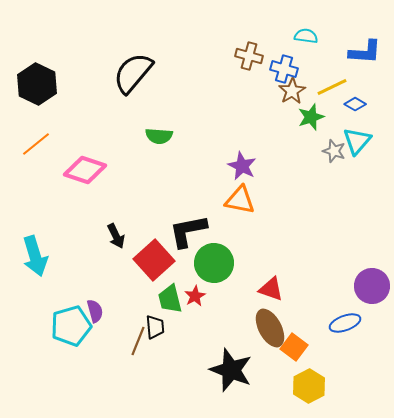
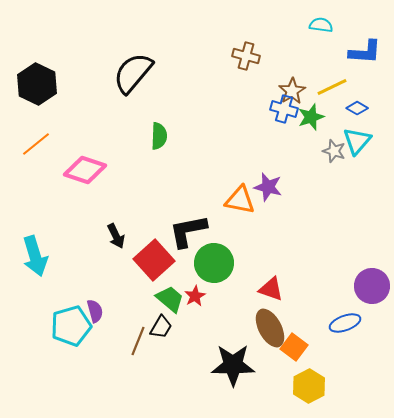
cyan semicircle: moved 15 px right, 11 px up
brown cross: moved 3 px left
blue cross: moved 40 px down
blue diamond: moved 2 px right, 4 px down
green semicircle: rotated 92 degrees counterclockwise
purple star: moved 26 px right, 21 px down; rotated 12 degrees counterclockwise
green trapezoid: rotated 144 degrees clockwise
black trapezoid: moved 6 px right; rotated 35 degrees clockwise
black star: moved 2 px right, 5 px up; rotated 21 degrees counterclockwise
